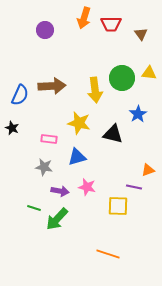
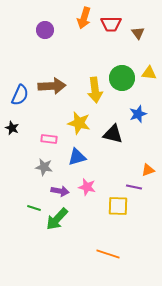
brown triangle: moved 3 px left, 1 px up
blue star: rotated 12 degrees clockwise
